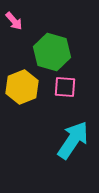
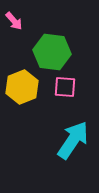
green hexagon: rotated 9 degrees counterclockwise
